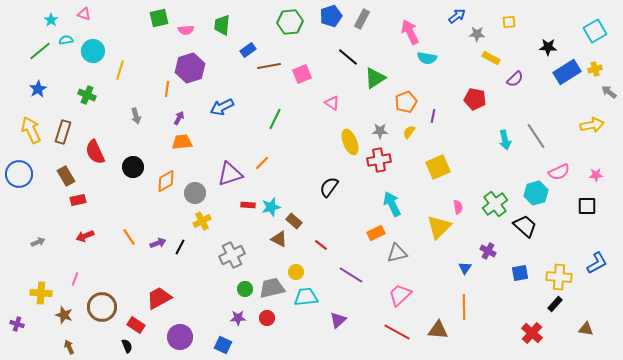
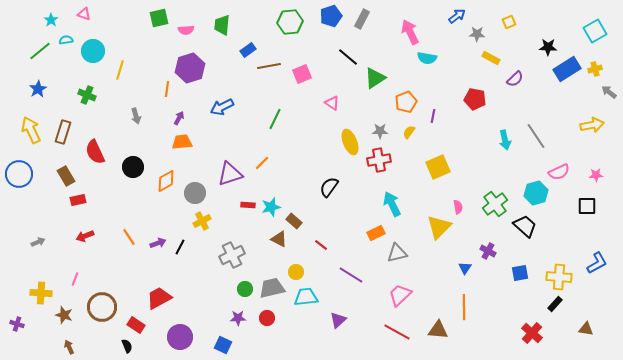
yellow square at (509, 22): rotated 16 degrees counterclockwise
blue rectangle at (567, 72): moved 3 px up
